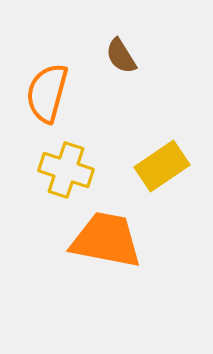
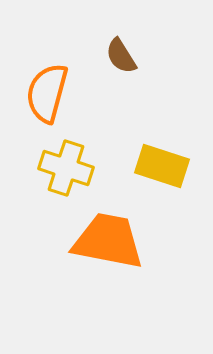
yellow rectangle: rotated 52 degrees clockwise
yellow cross: moved 2 px up
orange trapezoid: moved 2 px right, 1 px down
